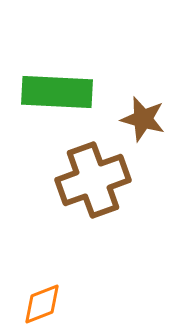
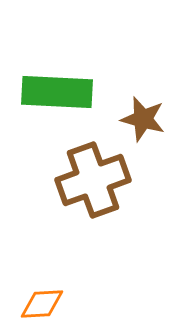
orange diamond: rotated 18 degrees clockwise
